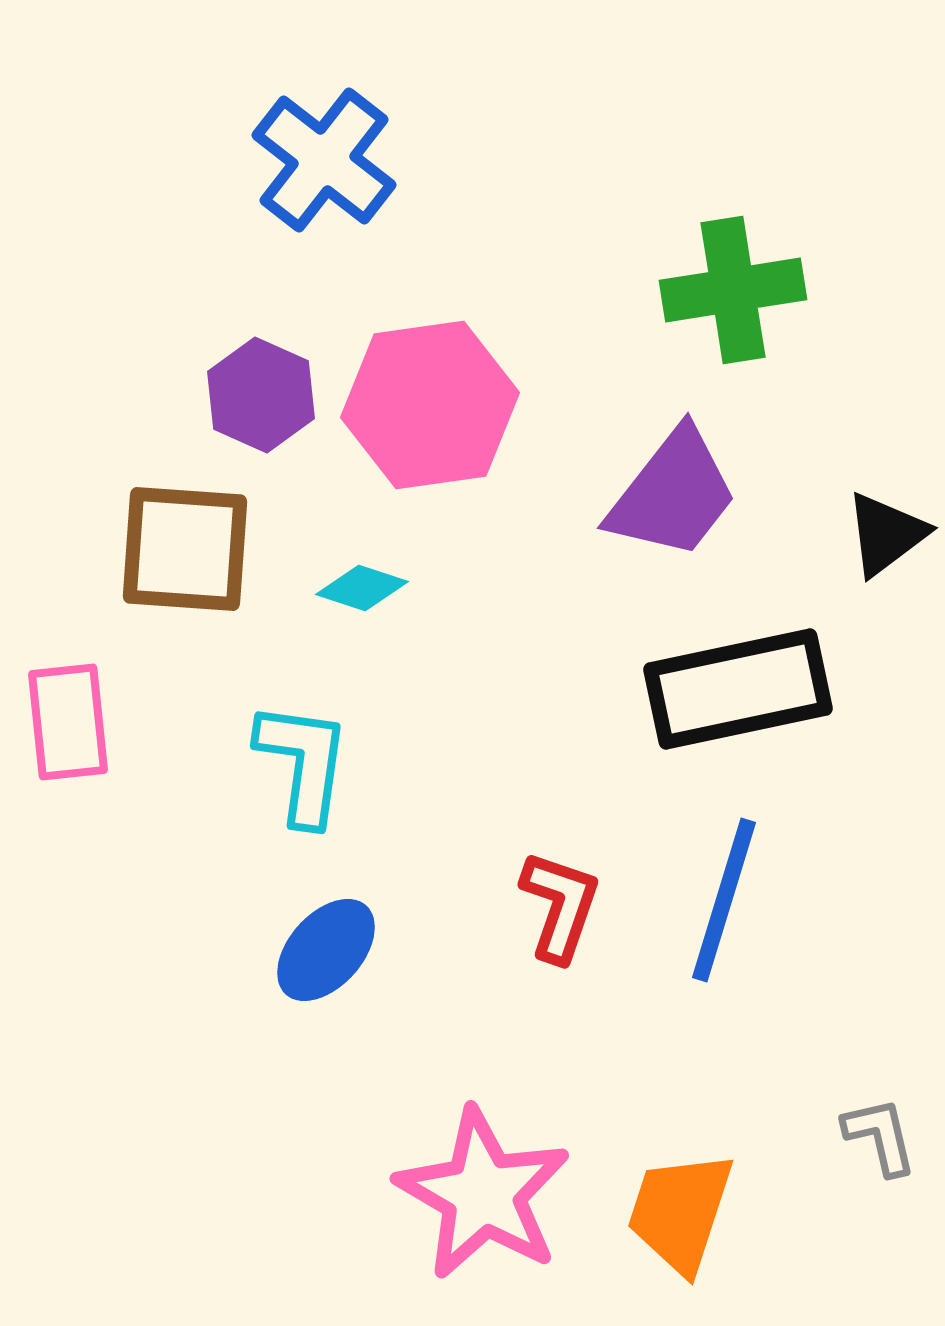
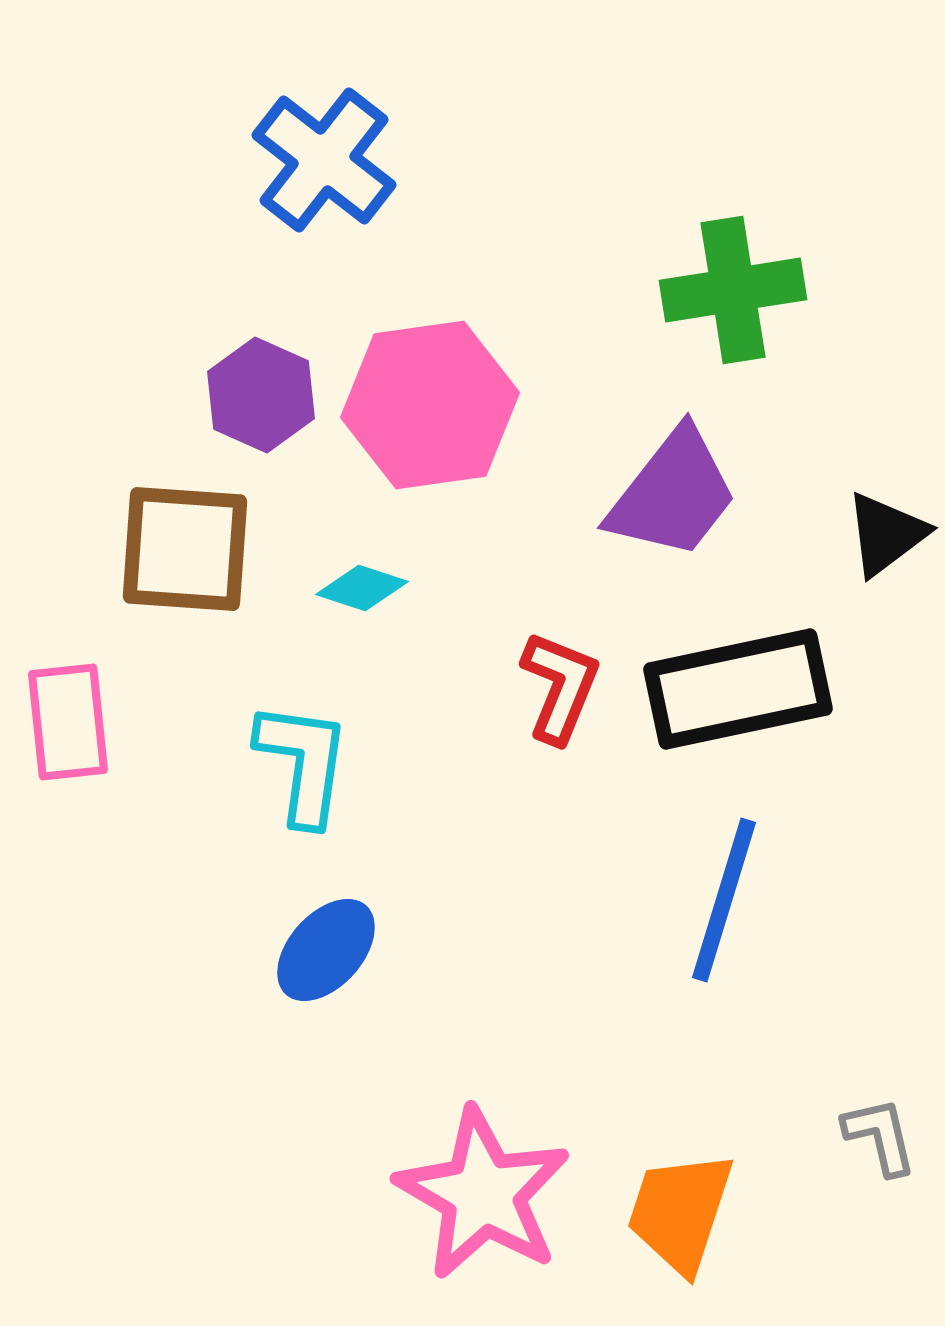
red L-shape: moved 219 px up; rotated 3 degrees clockwise
